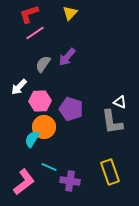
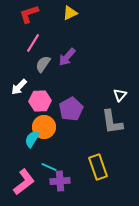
yellow triangle: rotated 21 degrees clockwise
pink line: moved 2 px left, 10 px down; rotated 24 degrees counterclockwise
white triangle: moved 7 px up; rotated 48 degrees clockwise
purple pentagon: rotated 25 degrees clockwise
yellow rectangle: moved 12 px left, 5 px up
purple cross: moved 10 px left; rotated 12 degrees counterclockwise
